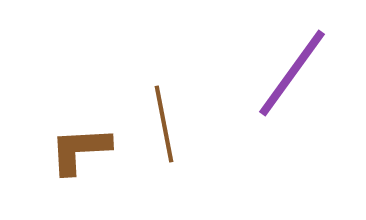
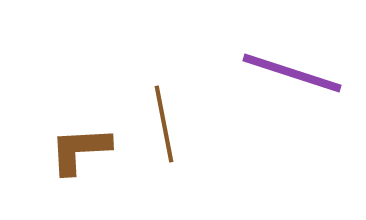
purple line: rotated 72 degrees clockwise
